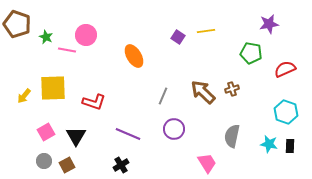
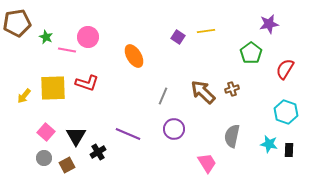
brown pentagon: moved 1 px up; rotated 28 degrees counterclockwise
pink circle: moved 2 px right, 2 px down
green pentagon: rotated 25 degrees clockwise
red semicircle: rotated 35 degrees counterclockwise
red L-shape: moved 7 px left, 19 px up
pink square: rotated 18 degrees counterclockwise
black rectangle: moved 1 px left, 4 px down
gray circle: moved 3 px up
black cross: moved 23 px left, 13 px up
